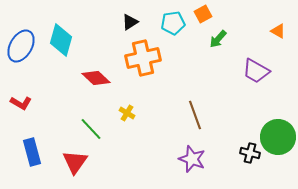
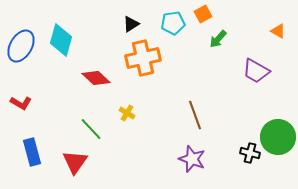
black triangle: moved 1 px right, 2 px down
